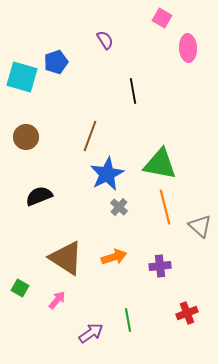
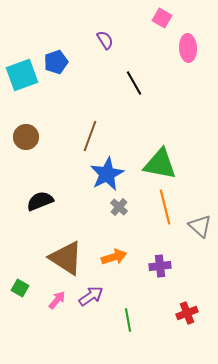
cyan square: moved 2 px up; rotated 36 degrees counterclockwise
black line: moved 1 px right, 8 px up; rotated 20 degrees counterclockwise
black semicircle: moved 1 px right, 5 px down
purple arrow: moved 37 px up
